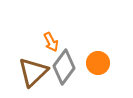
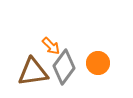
orange arrow: moved 4 px down; rotated 18 degrees counterclockwise
brown triangle: rotated 36 degrees clockwise
